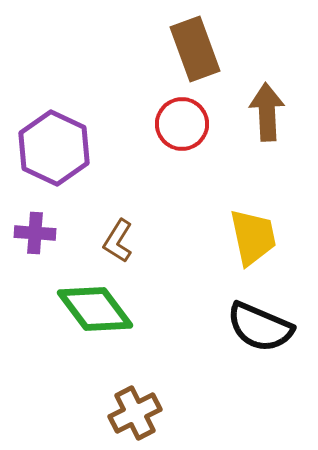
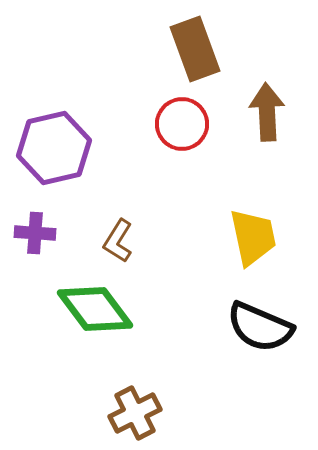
purple hexagon: rotated 22 degrees clockwise
